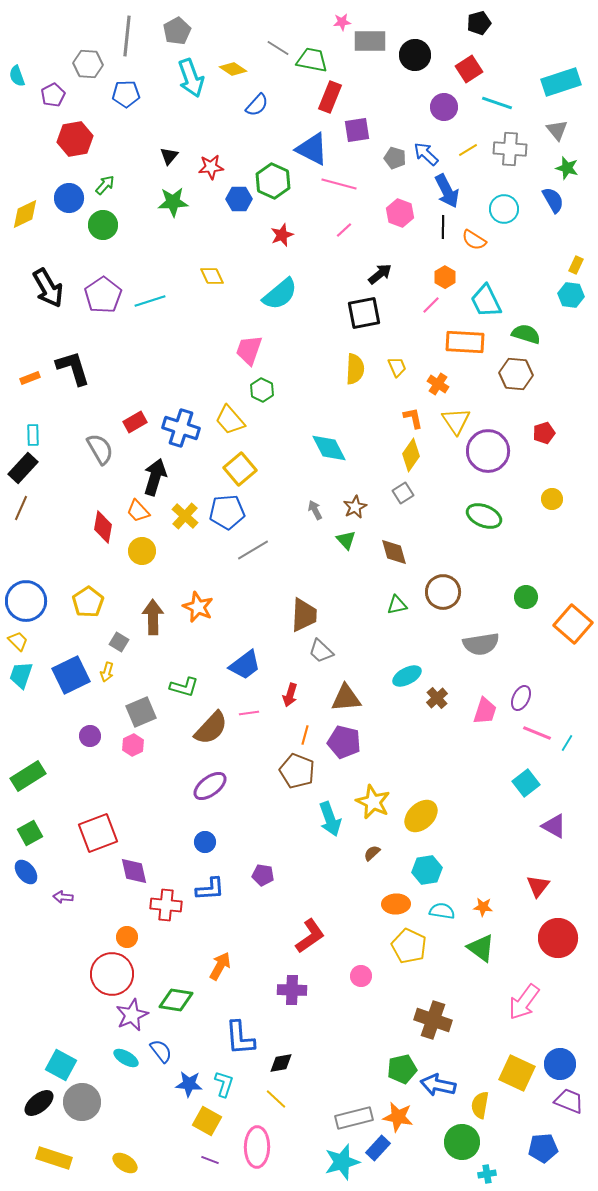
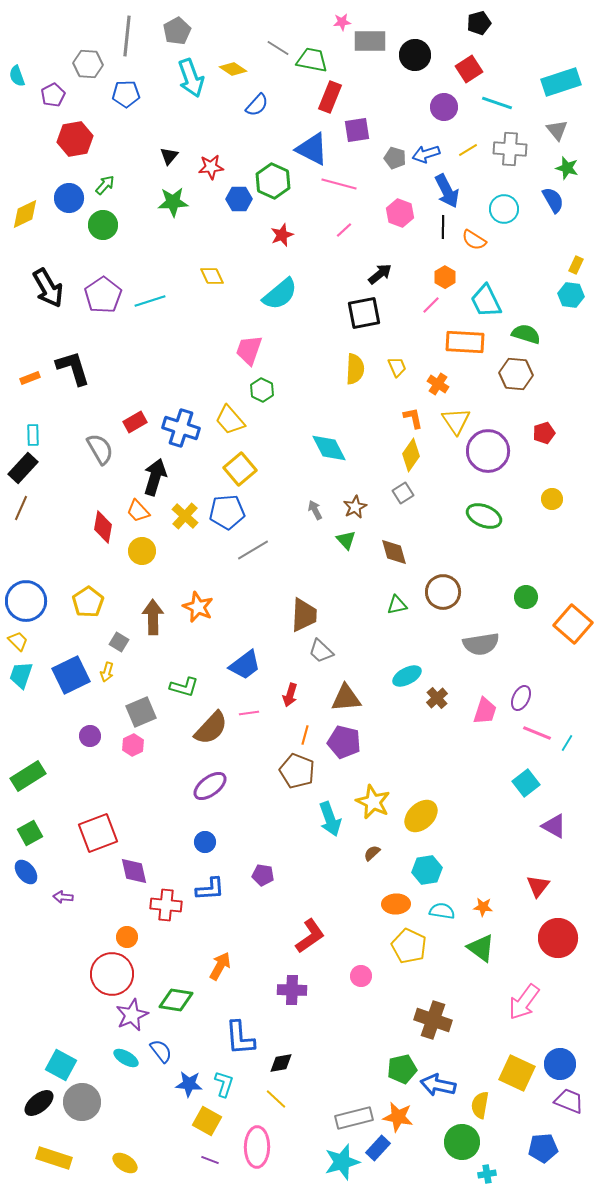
blue arrow at (426, 154): rotated 60 degrees counterclockwise
